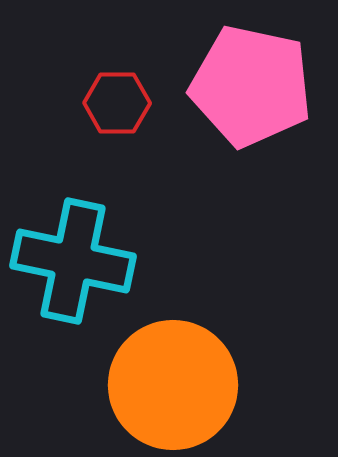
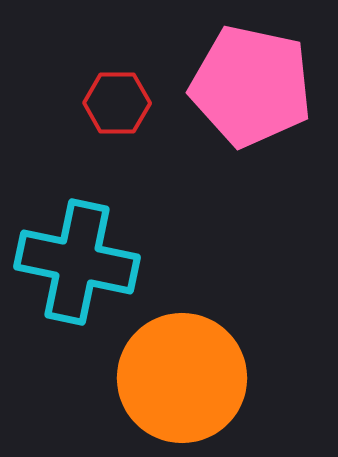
cyan cross: moved 4 px right, 1 px down
orange circle: moved 9 px right, 7 px up
